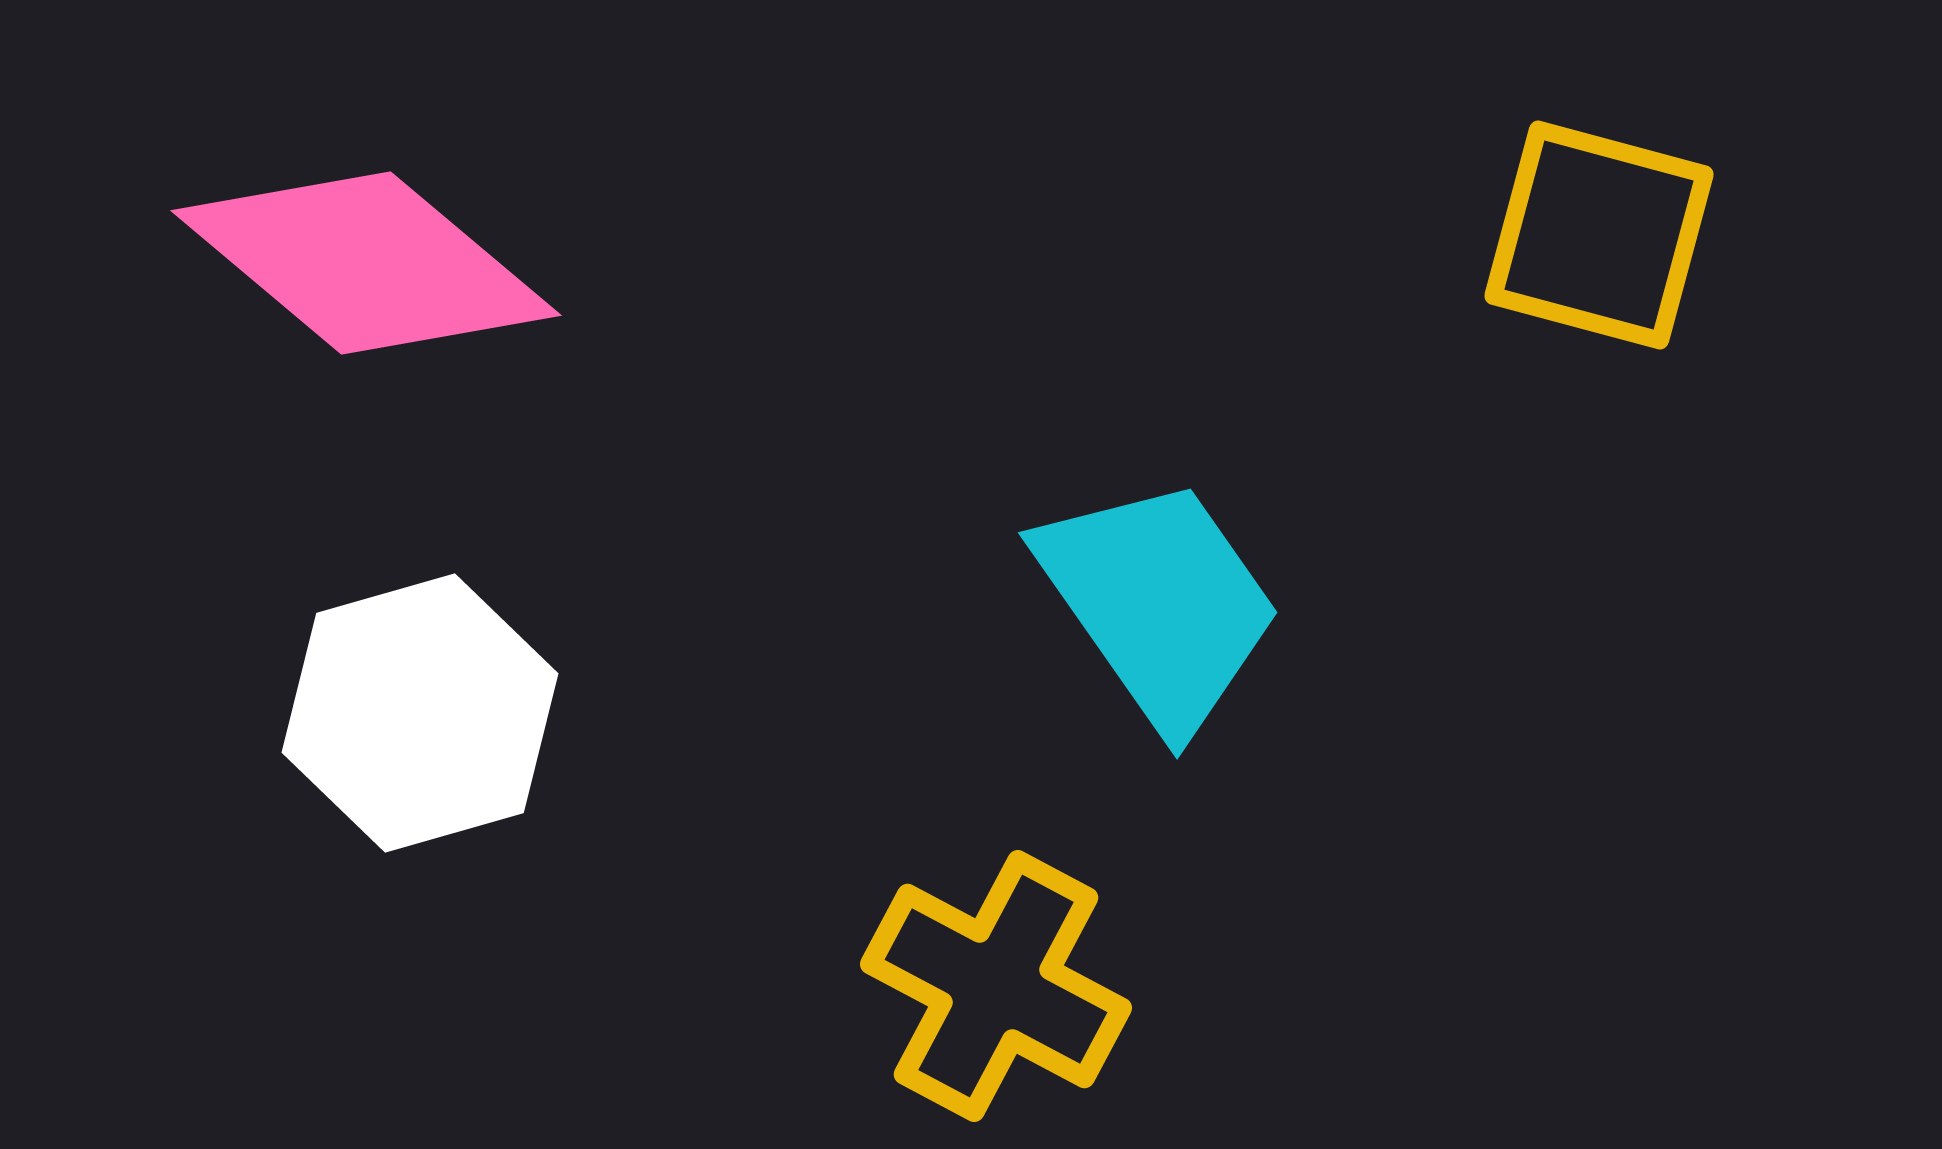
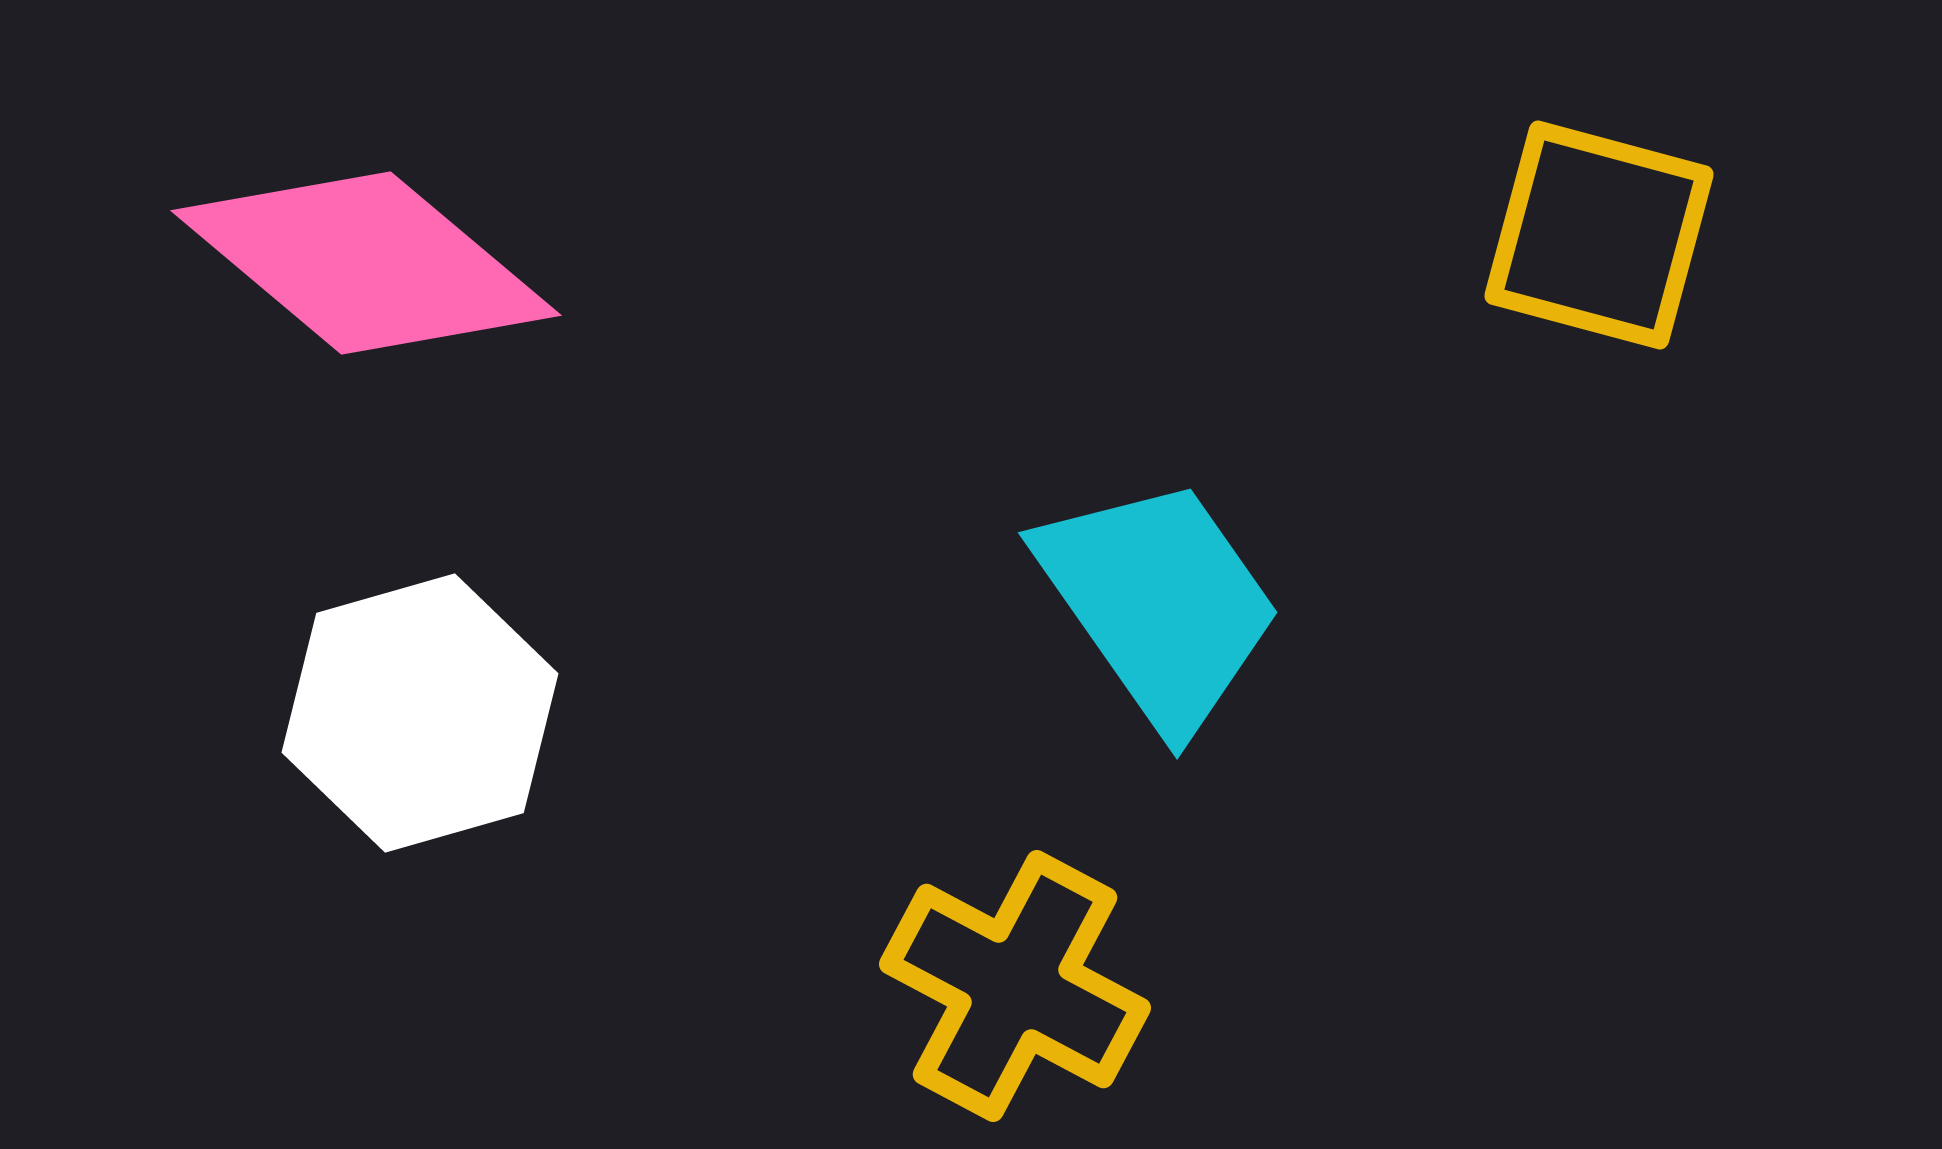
yellow cross: moved 19 px right
